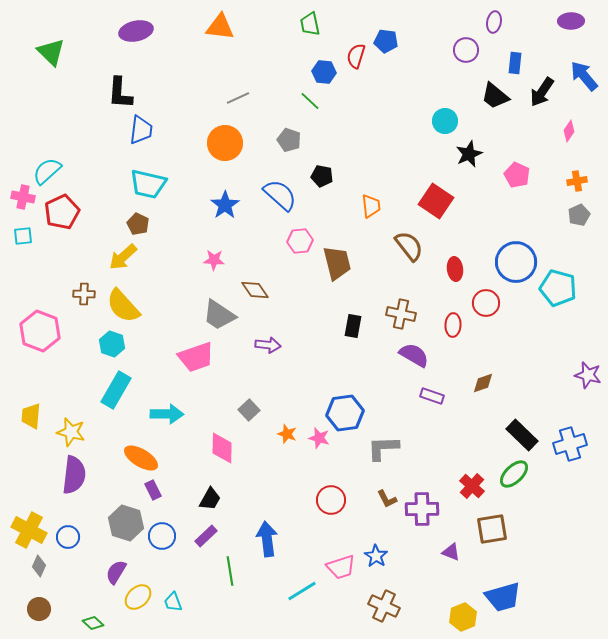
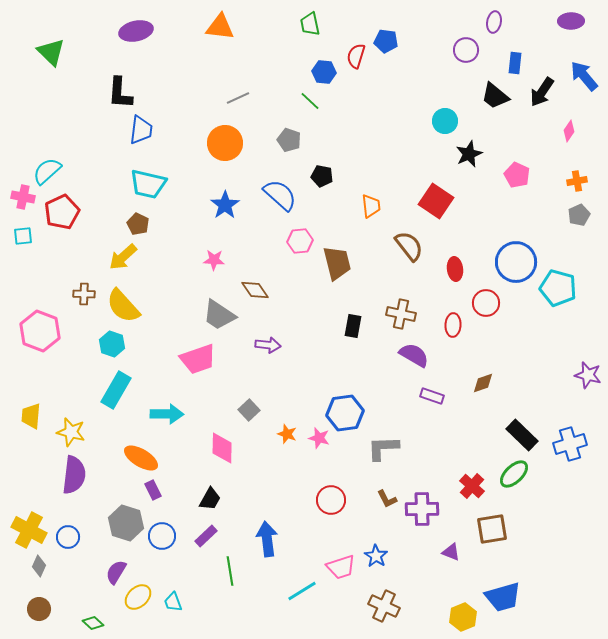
pink trapezoid at (196, 357): moved 2 px right, 2 px down
